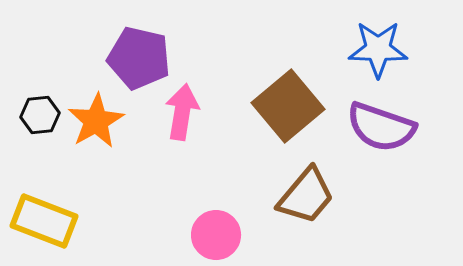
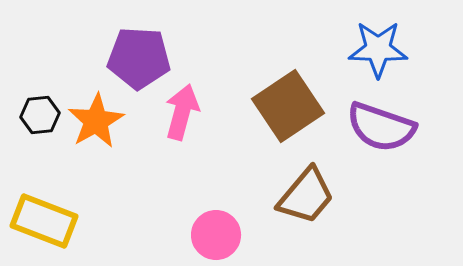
purple pentagon: rotated 10 degrees counterclockwise
brown square: rotated 6 degrees clockwise
pink arrow: rotated 6 degrees clockwise
